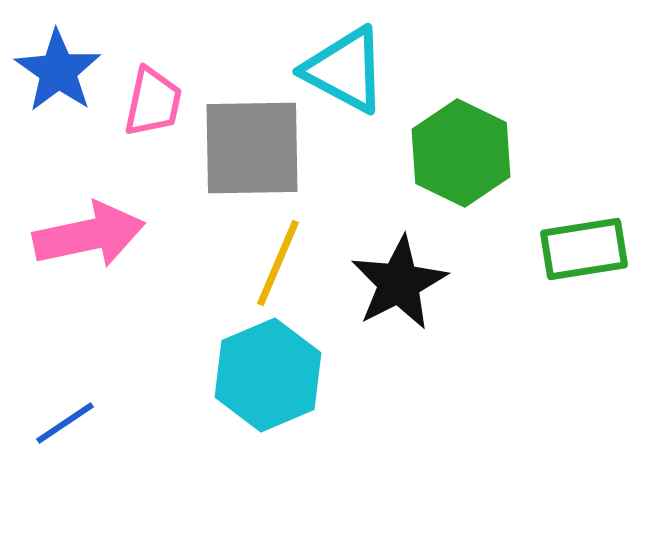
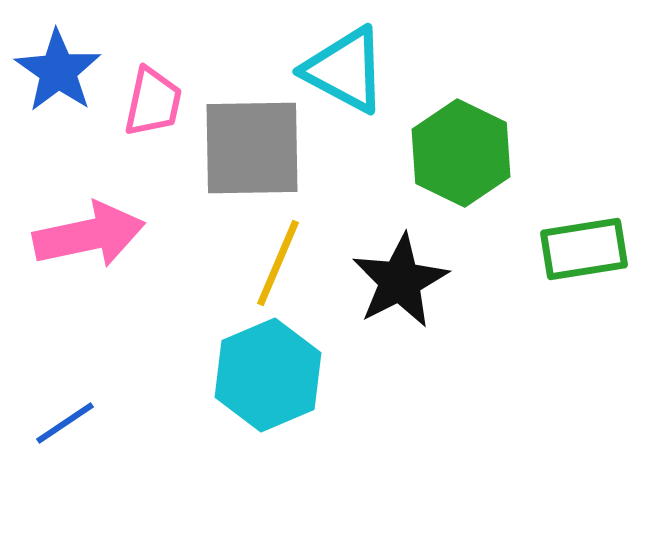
black star: moved 1 px right, 2 px up
